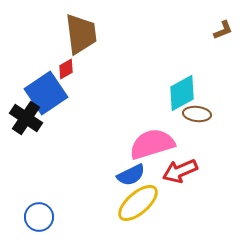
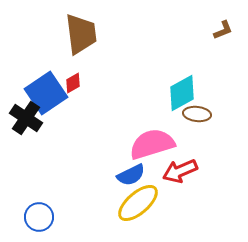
red diamond: moved 7 px right, 14 px down
